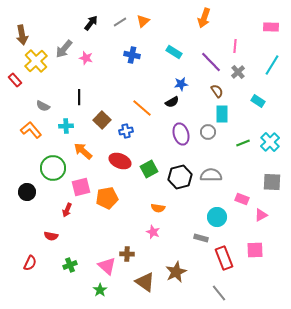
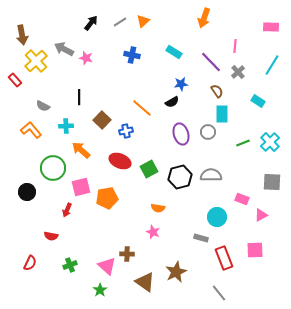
gray arrow at (64, 49): rotated 78 degrees clockwise
orange arrow at (83, 151): moved 2 px left, 1 px up
